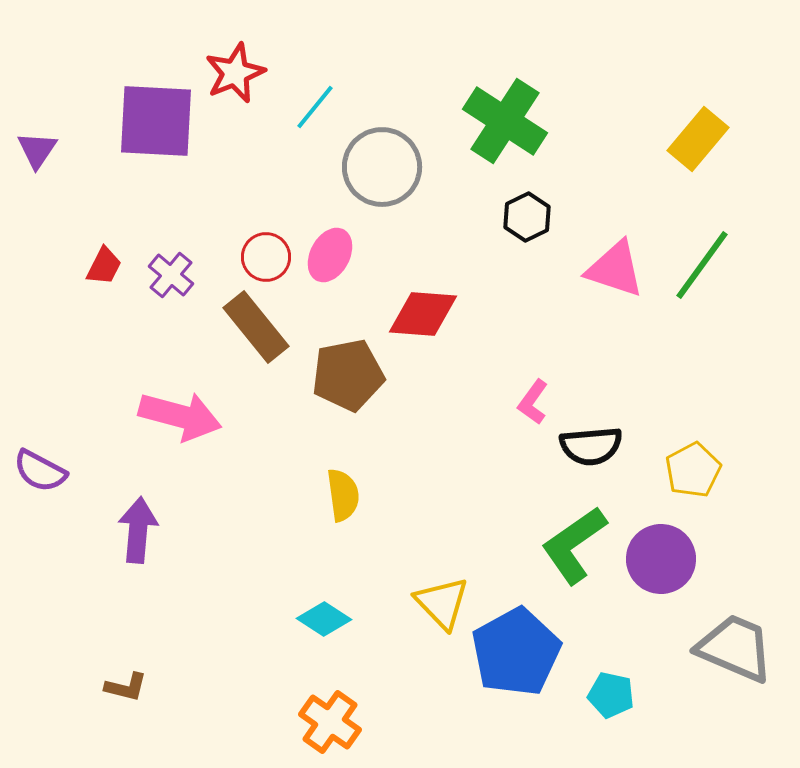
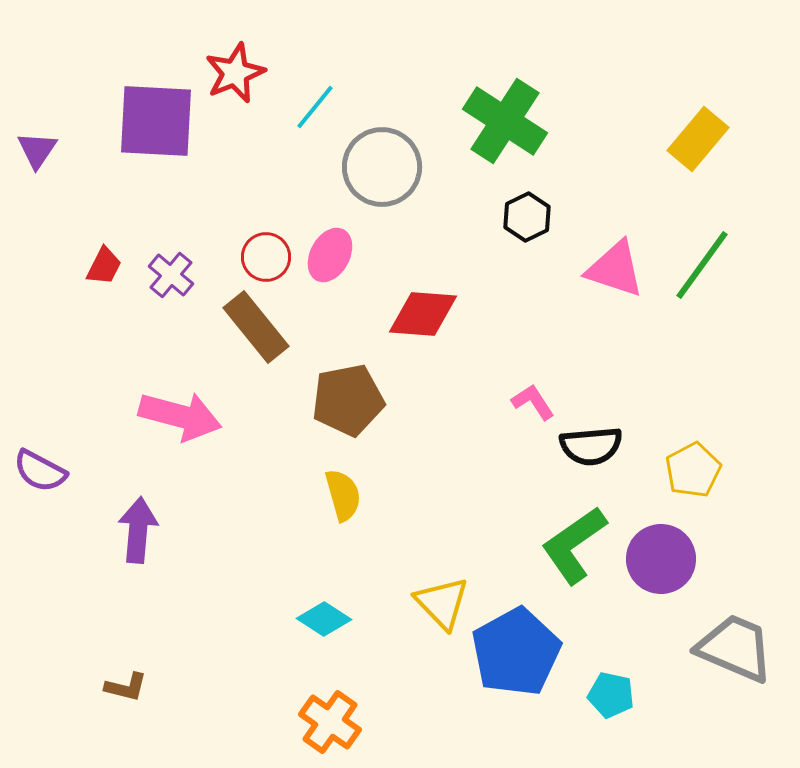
brown pentagon: moved 25 px down
pink L-shape: rotated 111 degrees clockwise
yellow semicircle: rotated 8 degrees counterclockwise
